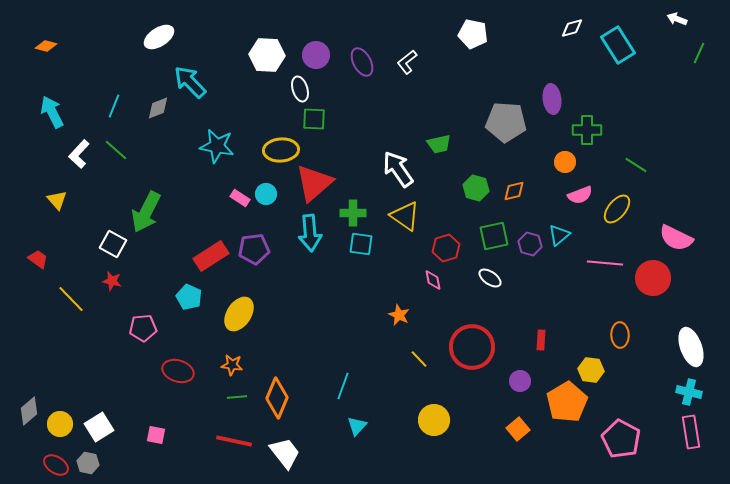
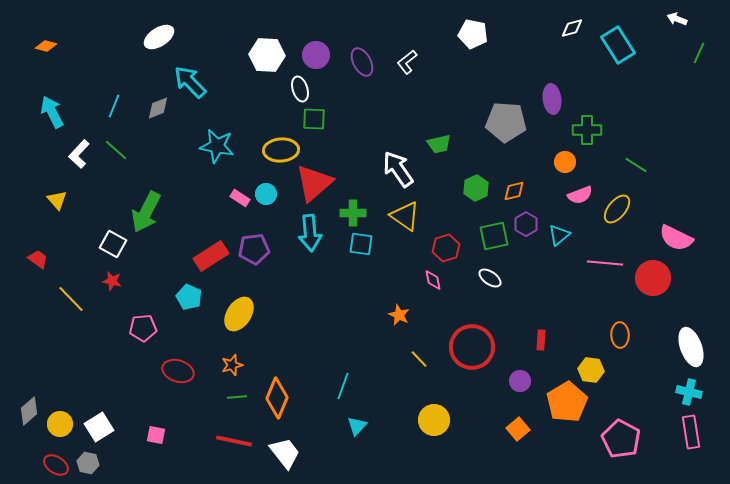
green hexagon at (476, 188): rotated 20 degrees clockwise
purple hexagon at (530, 244): moved 4 px left, 20 px up; rotated 15 degrees clockwise
orange star at (232, 365): rotated 25 degrees counterclockwise
